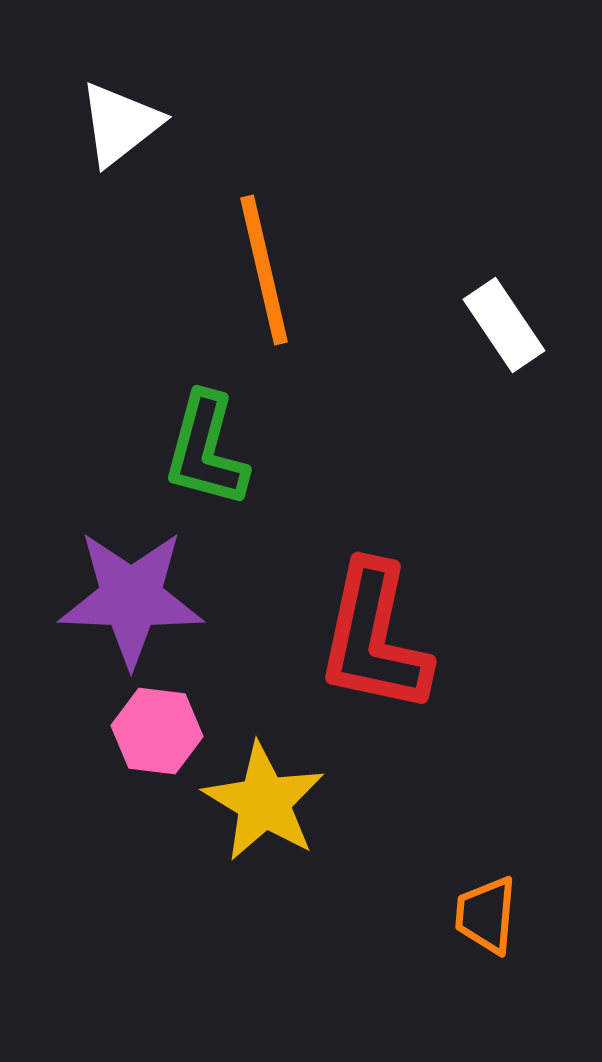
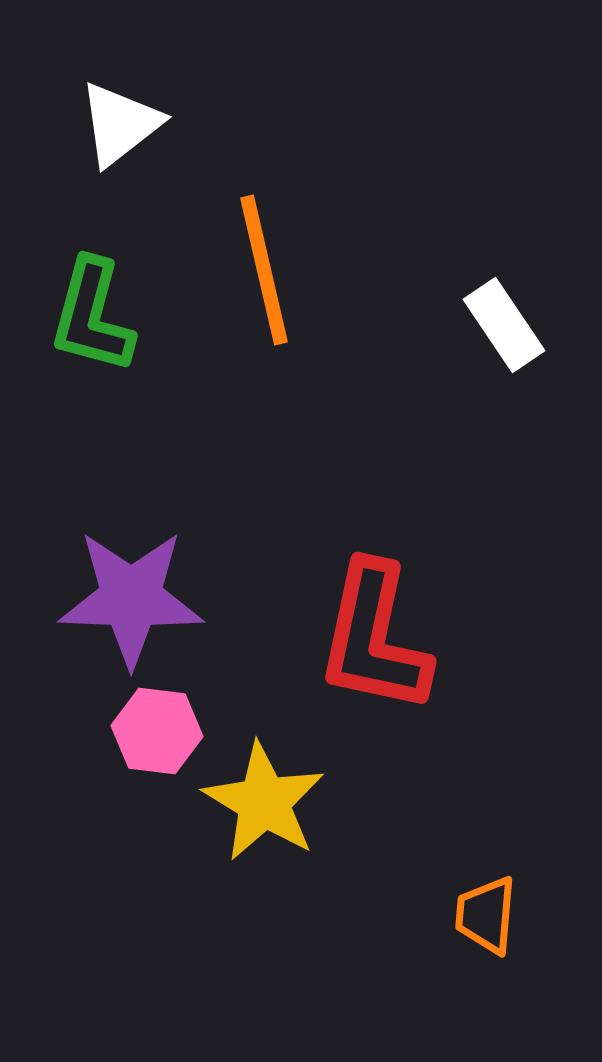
green L-shape: moved 114 px left, 134 px up
